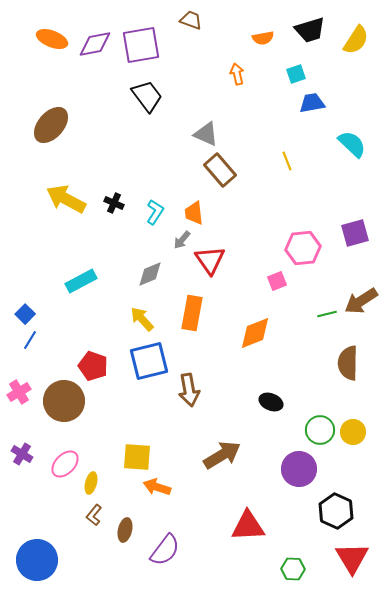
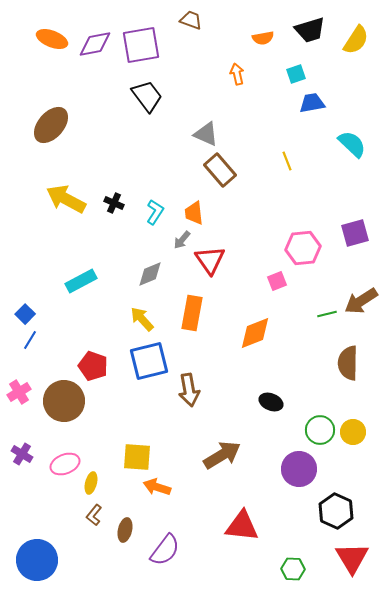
pink ellipse at (65, 464): rotated 24 degrees clockwise
red triangle at (248, 526): moved 6 px left; rotated 9 degrees clockwise
